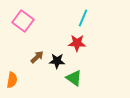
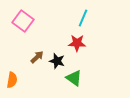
black star: rotated 14 degrees clockwise
